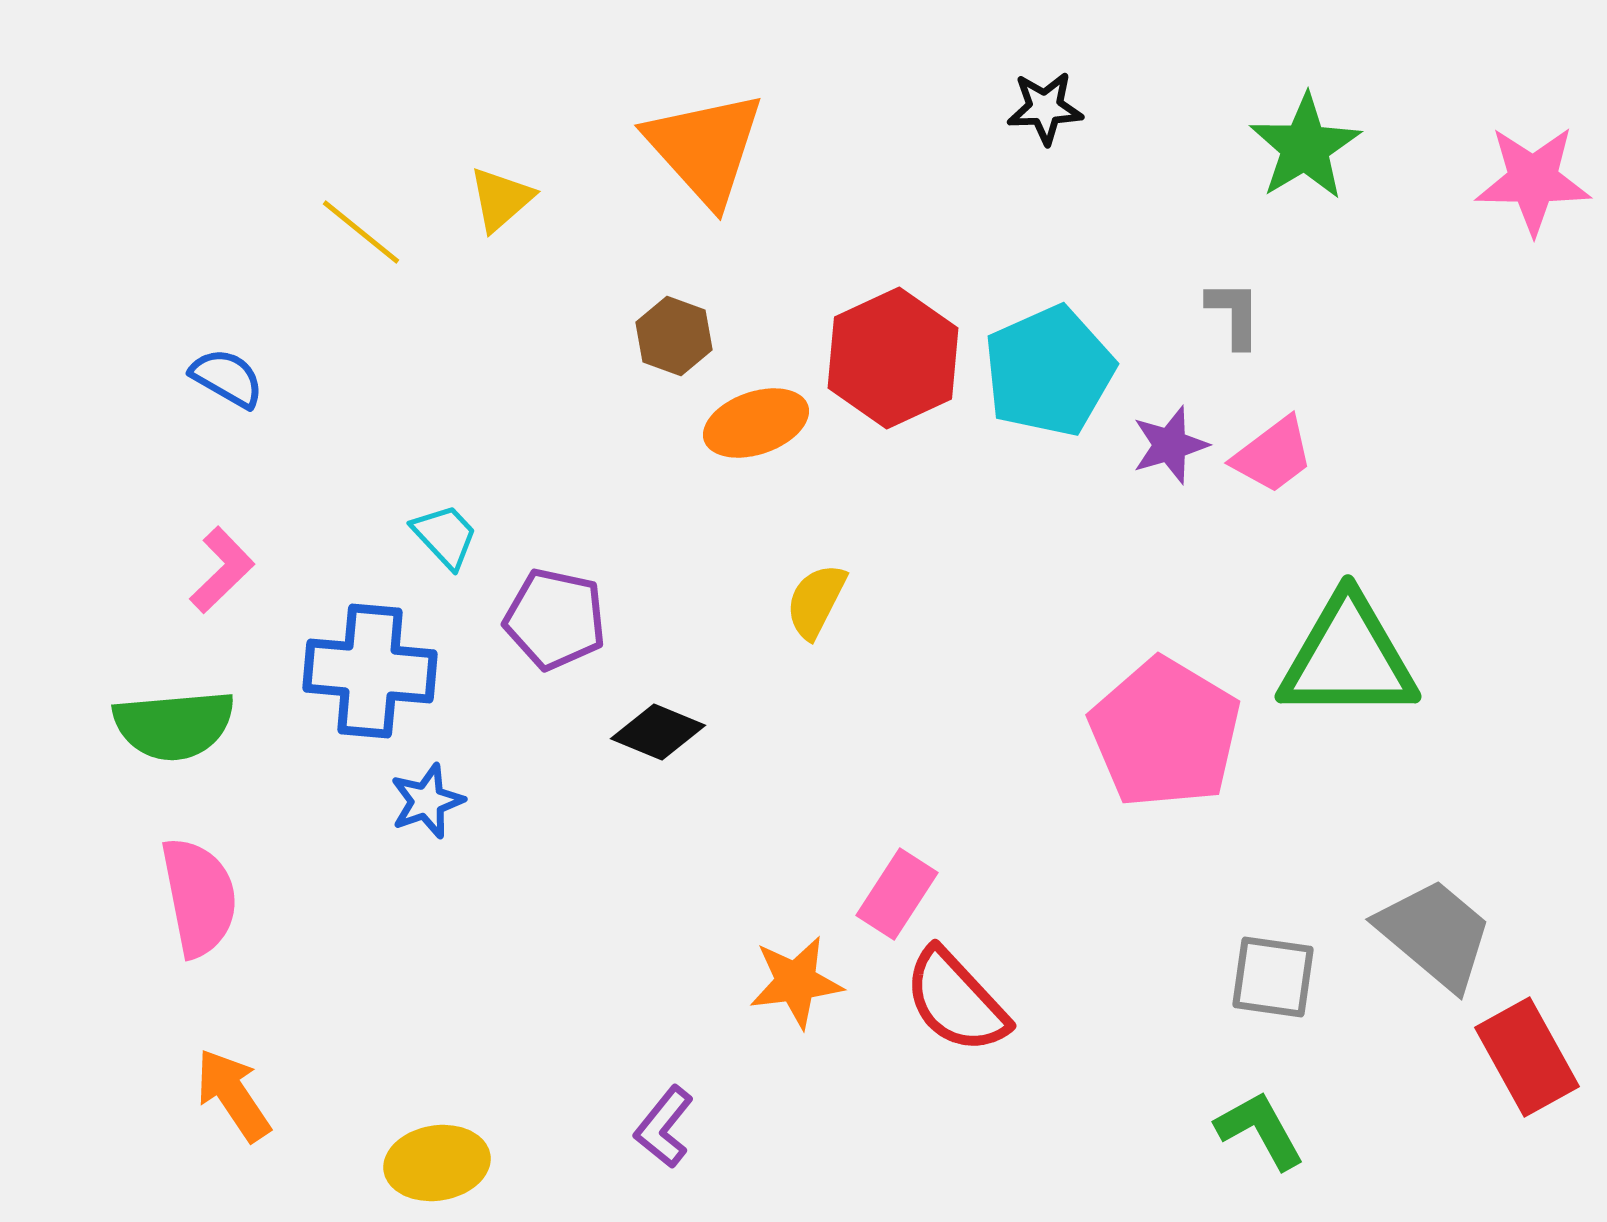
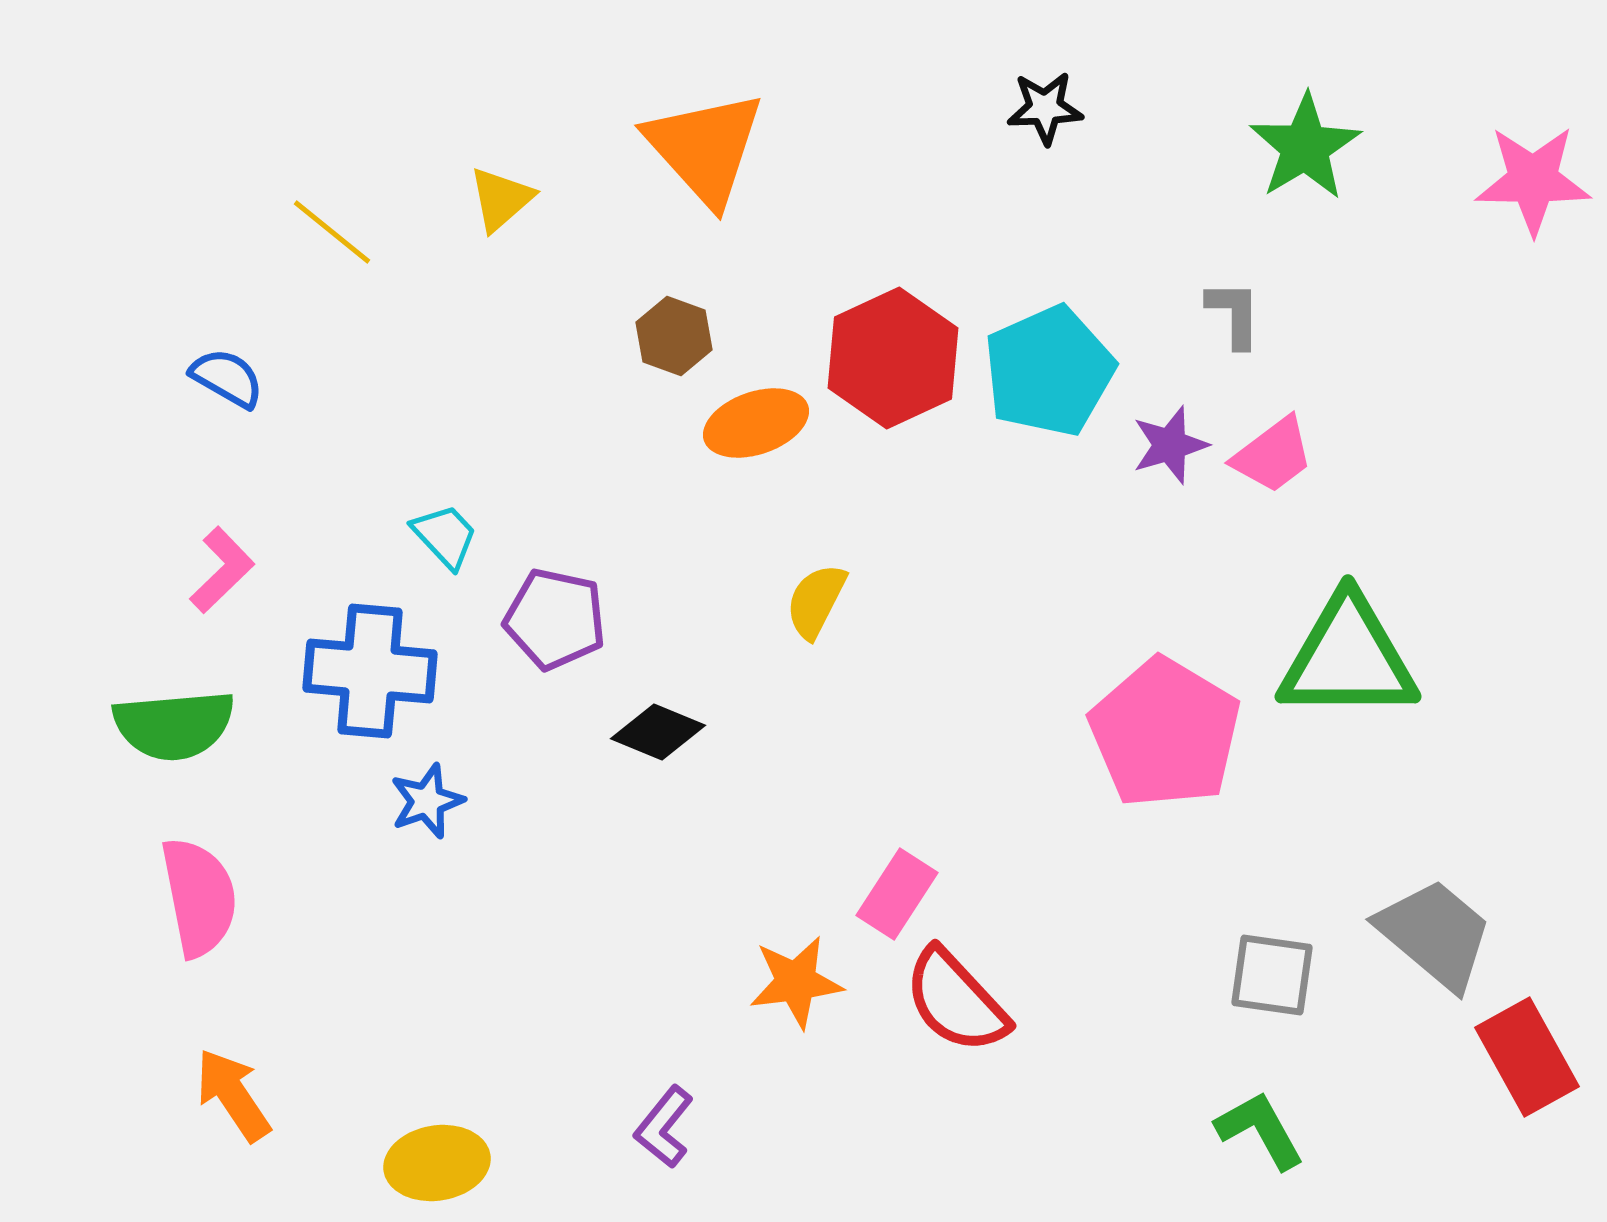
yellow line: moved 29 px left
gray square: moved 1 px left, 2 px up
